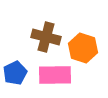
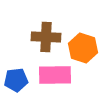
brown cross: rotated 12 degrees counterclockwise
blue pentagon: moved 1 px right, 7 px down; rotated 20 degrees clockwise
